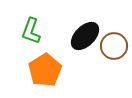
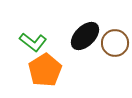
green L-shape: moved 2 px right, 11 px down; rotated 72 degrees counterclockwise
brown circle: moved 1 px right, 3 px up
